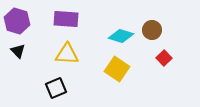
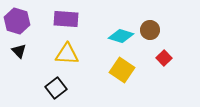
brown circle: moved 2 px left
black triangle: moved 1 px right
yellow square: moved 5 px right, 1 px down
black square: rotated 15 degrees counterclockwise
